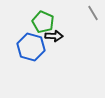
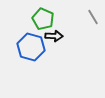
gray line: moved 4 px down
green pentagon: moved 3 px up
